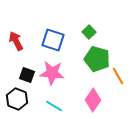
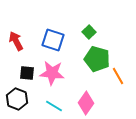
black square: moved 2 px up; rotated 14 degrees counterclockwise
pink diamond: moved 7 px left, 3 px down
